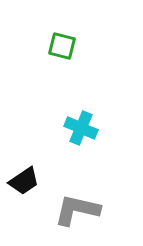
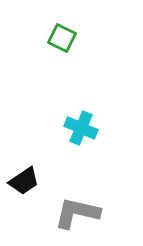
green square: moved 8 px up; rotated 12 degrees clockwise
gray L-shape: moved 3 px down
